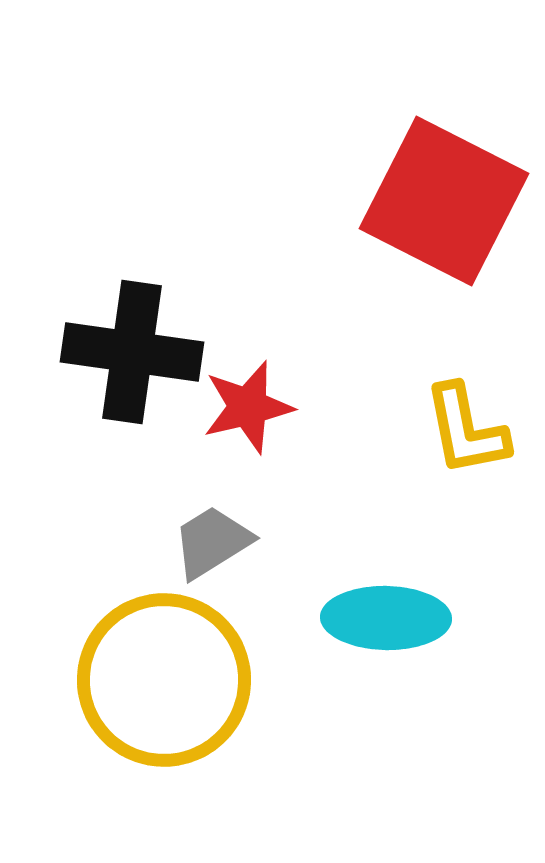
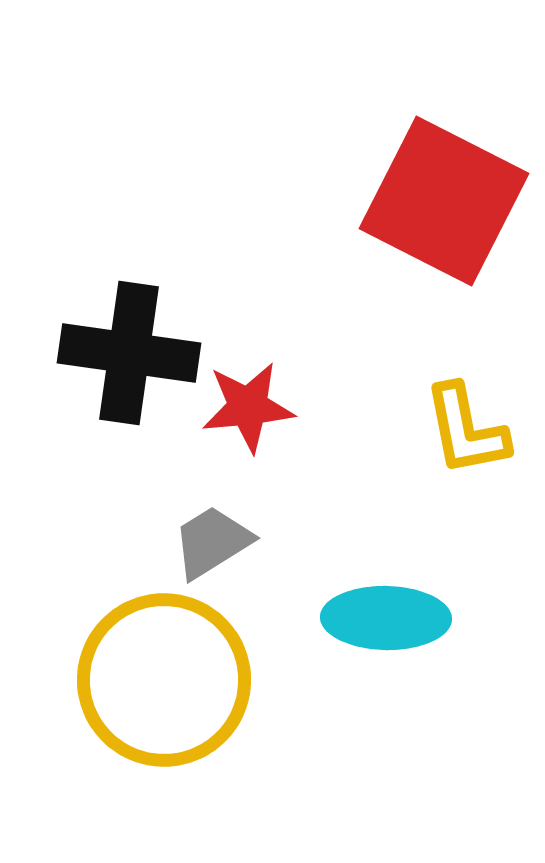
black cross: moved 3 px left, 1 px down
red star: rotated 8 degrees clockwise
